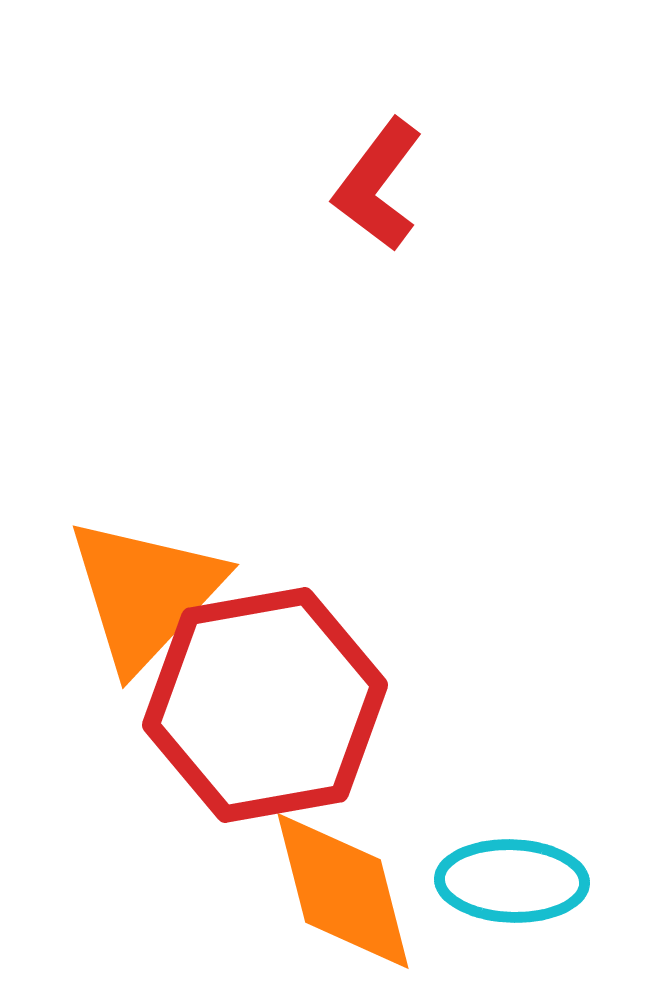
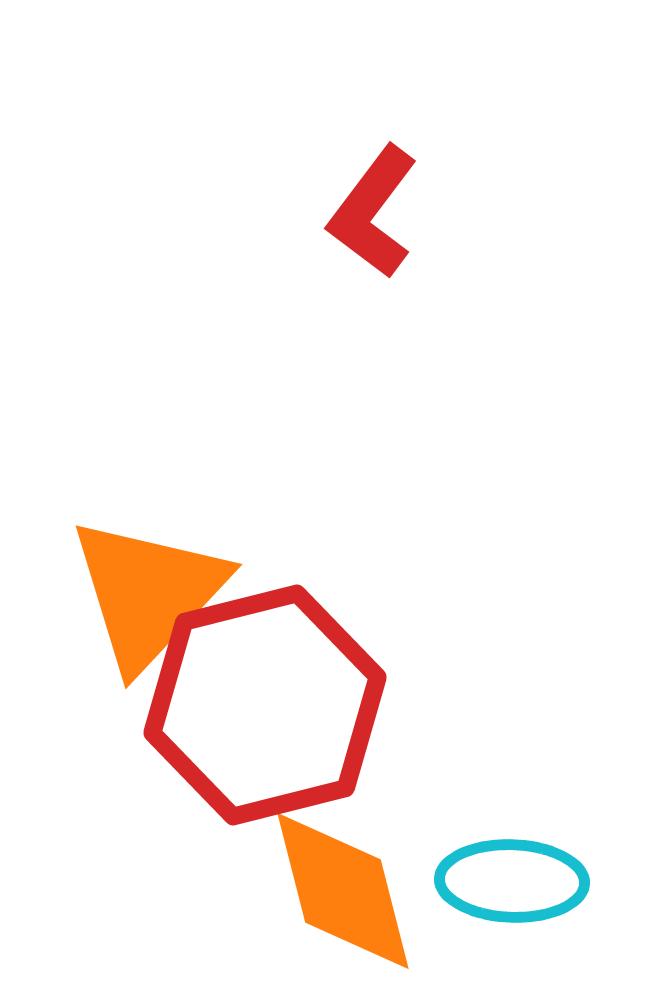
red L-shape: moved 5 px left, 27 px down
orange triangle: moved 3 px right
red hexagon: rotated 4 degrees counterclockwise
